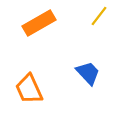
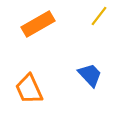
orange rectangle: moved 1 px left, 1 px down
blue trapezoid: moved 2 px right, 2 px down
